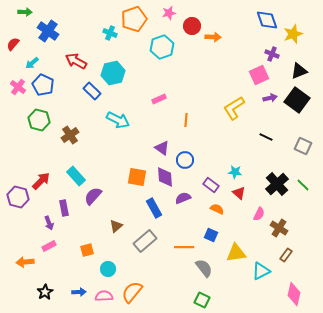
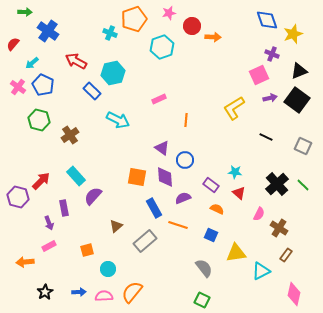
orange line at (184, 247): moved 6 px left, 22 px up; rotated 18 degrees clockwise
